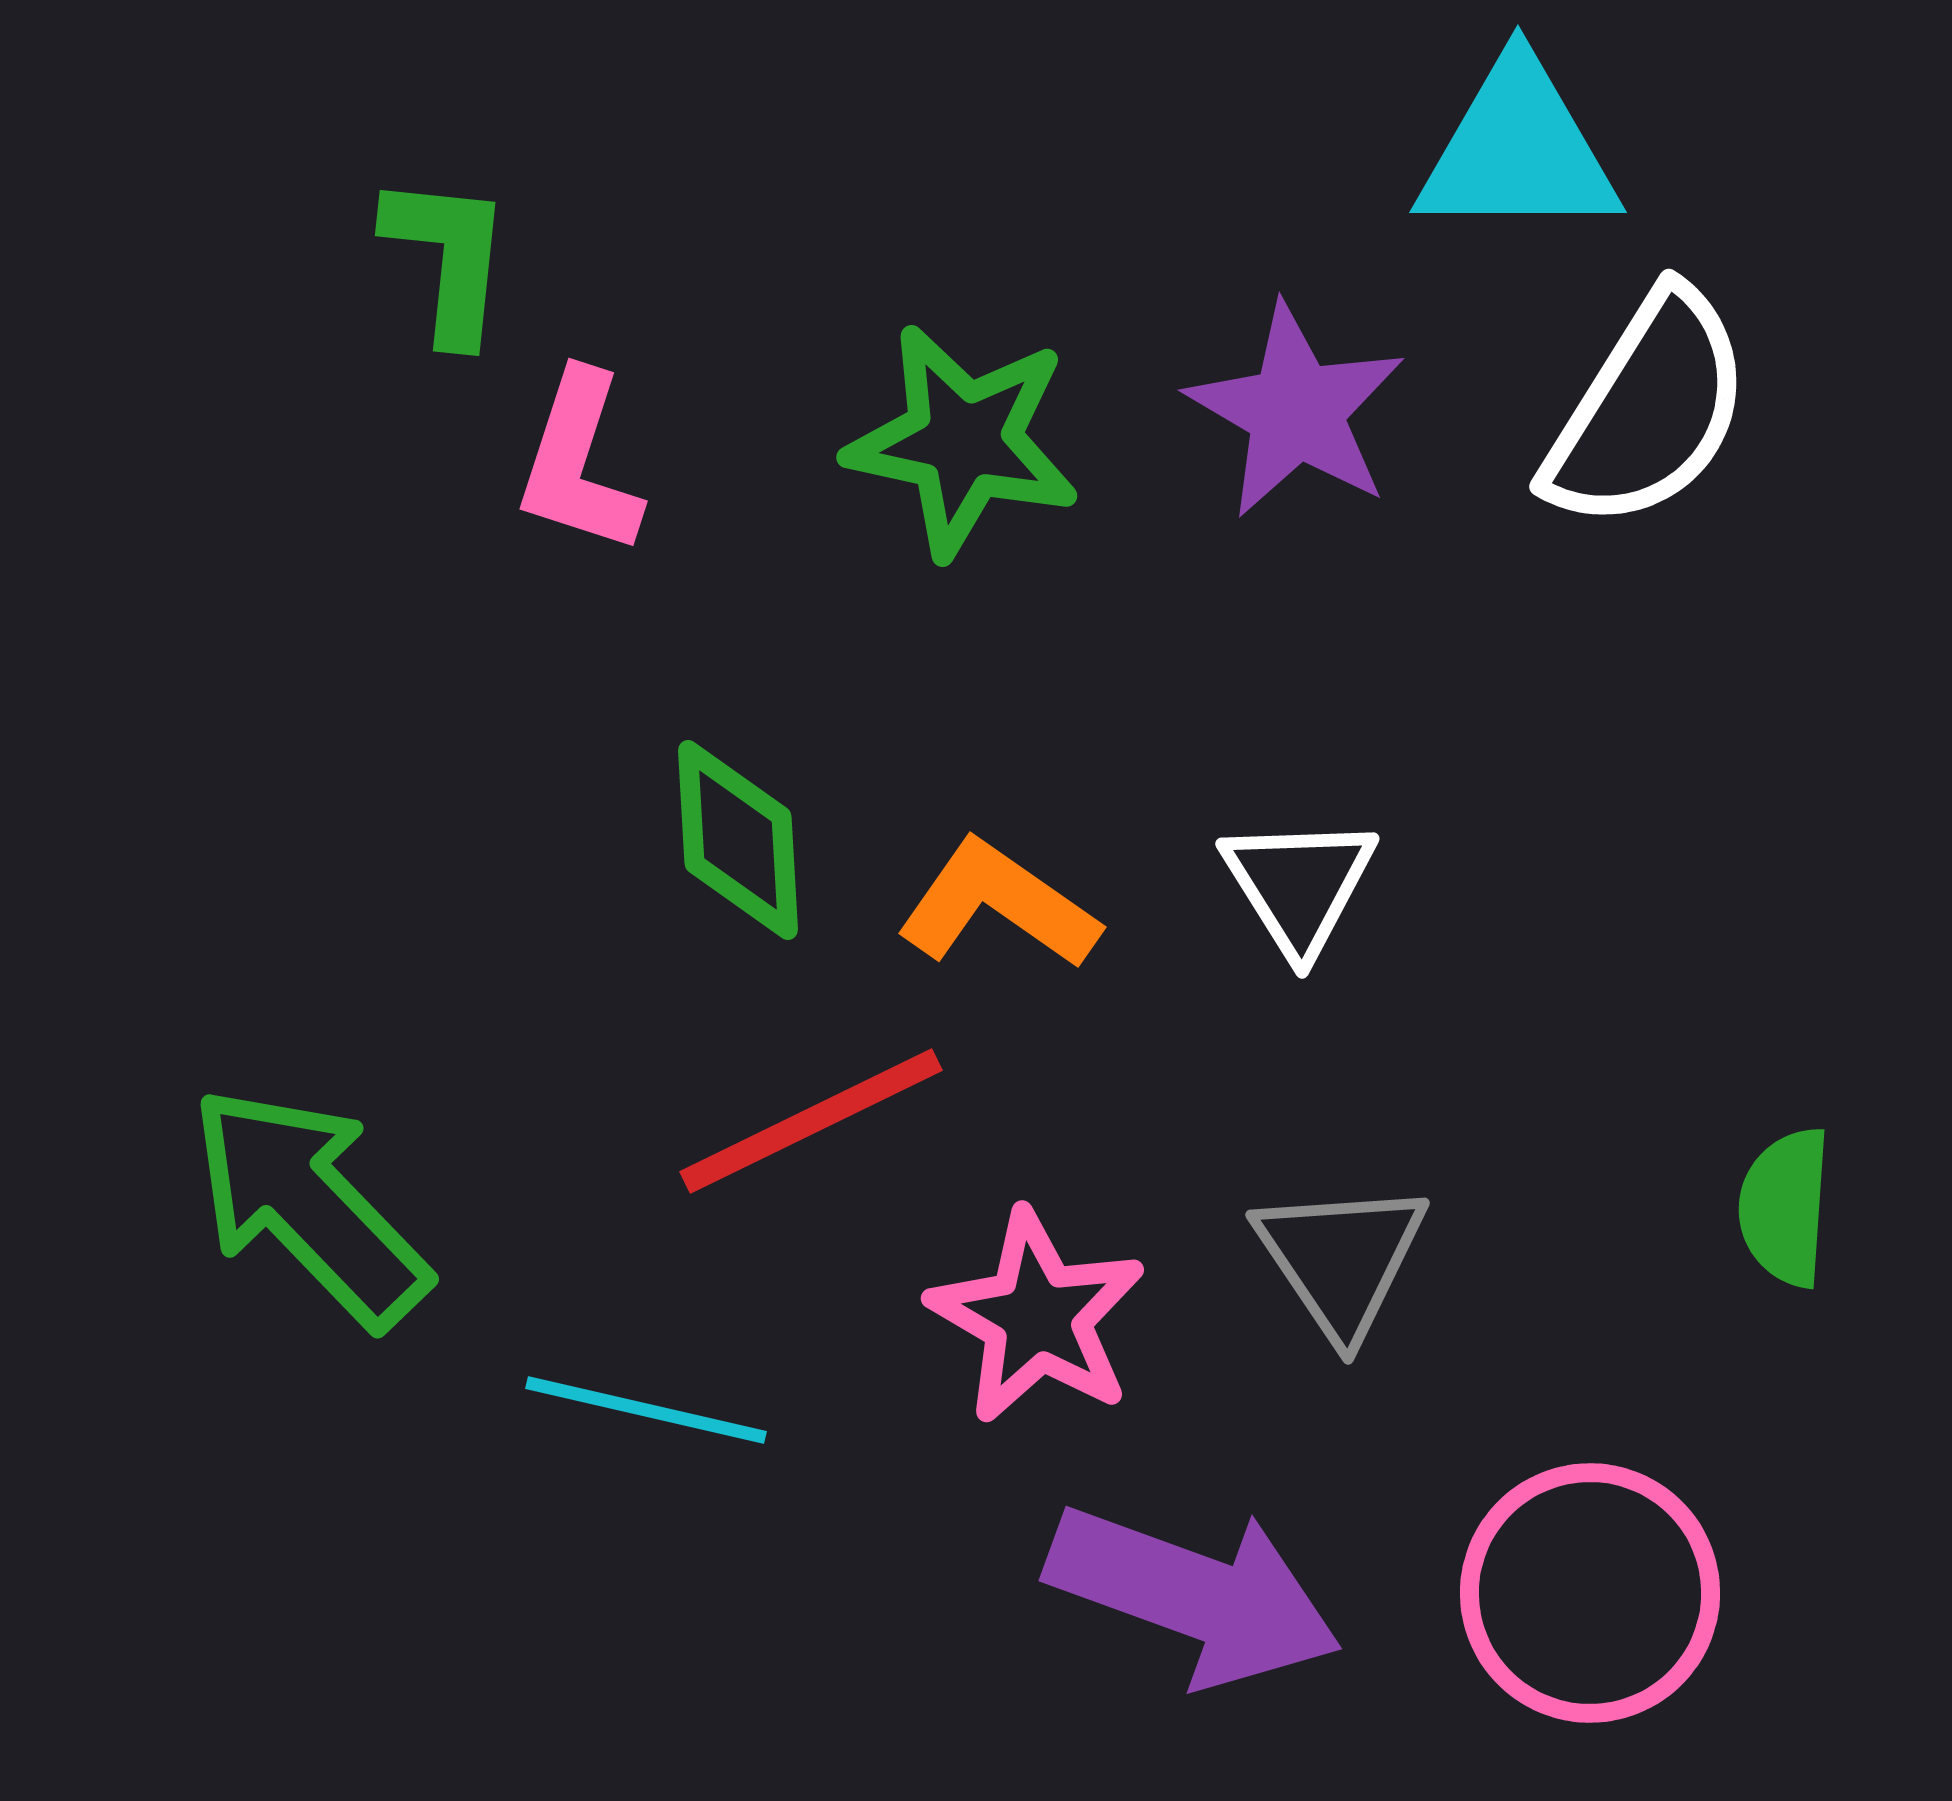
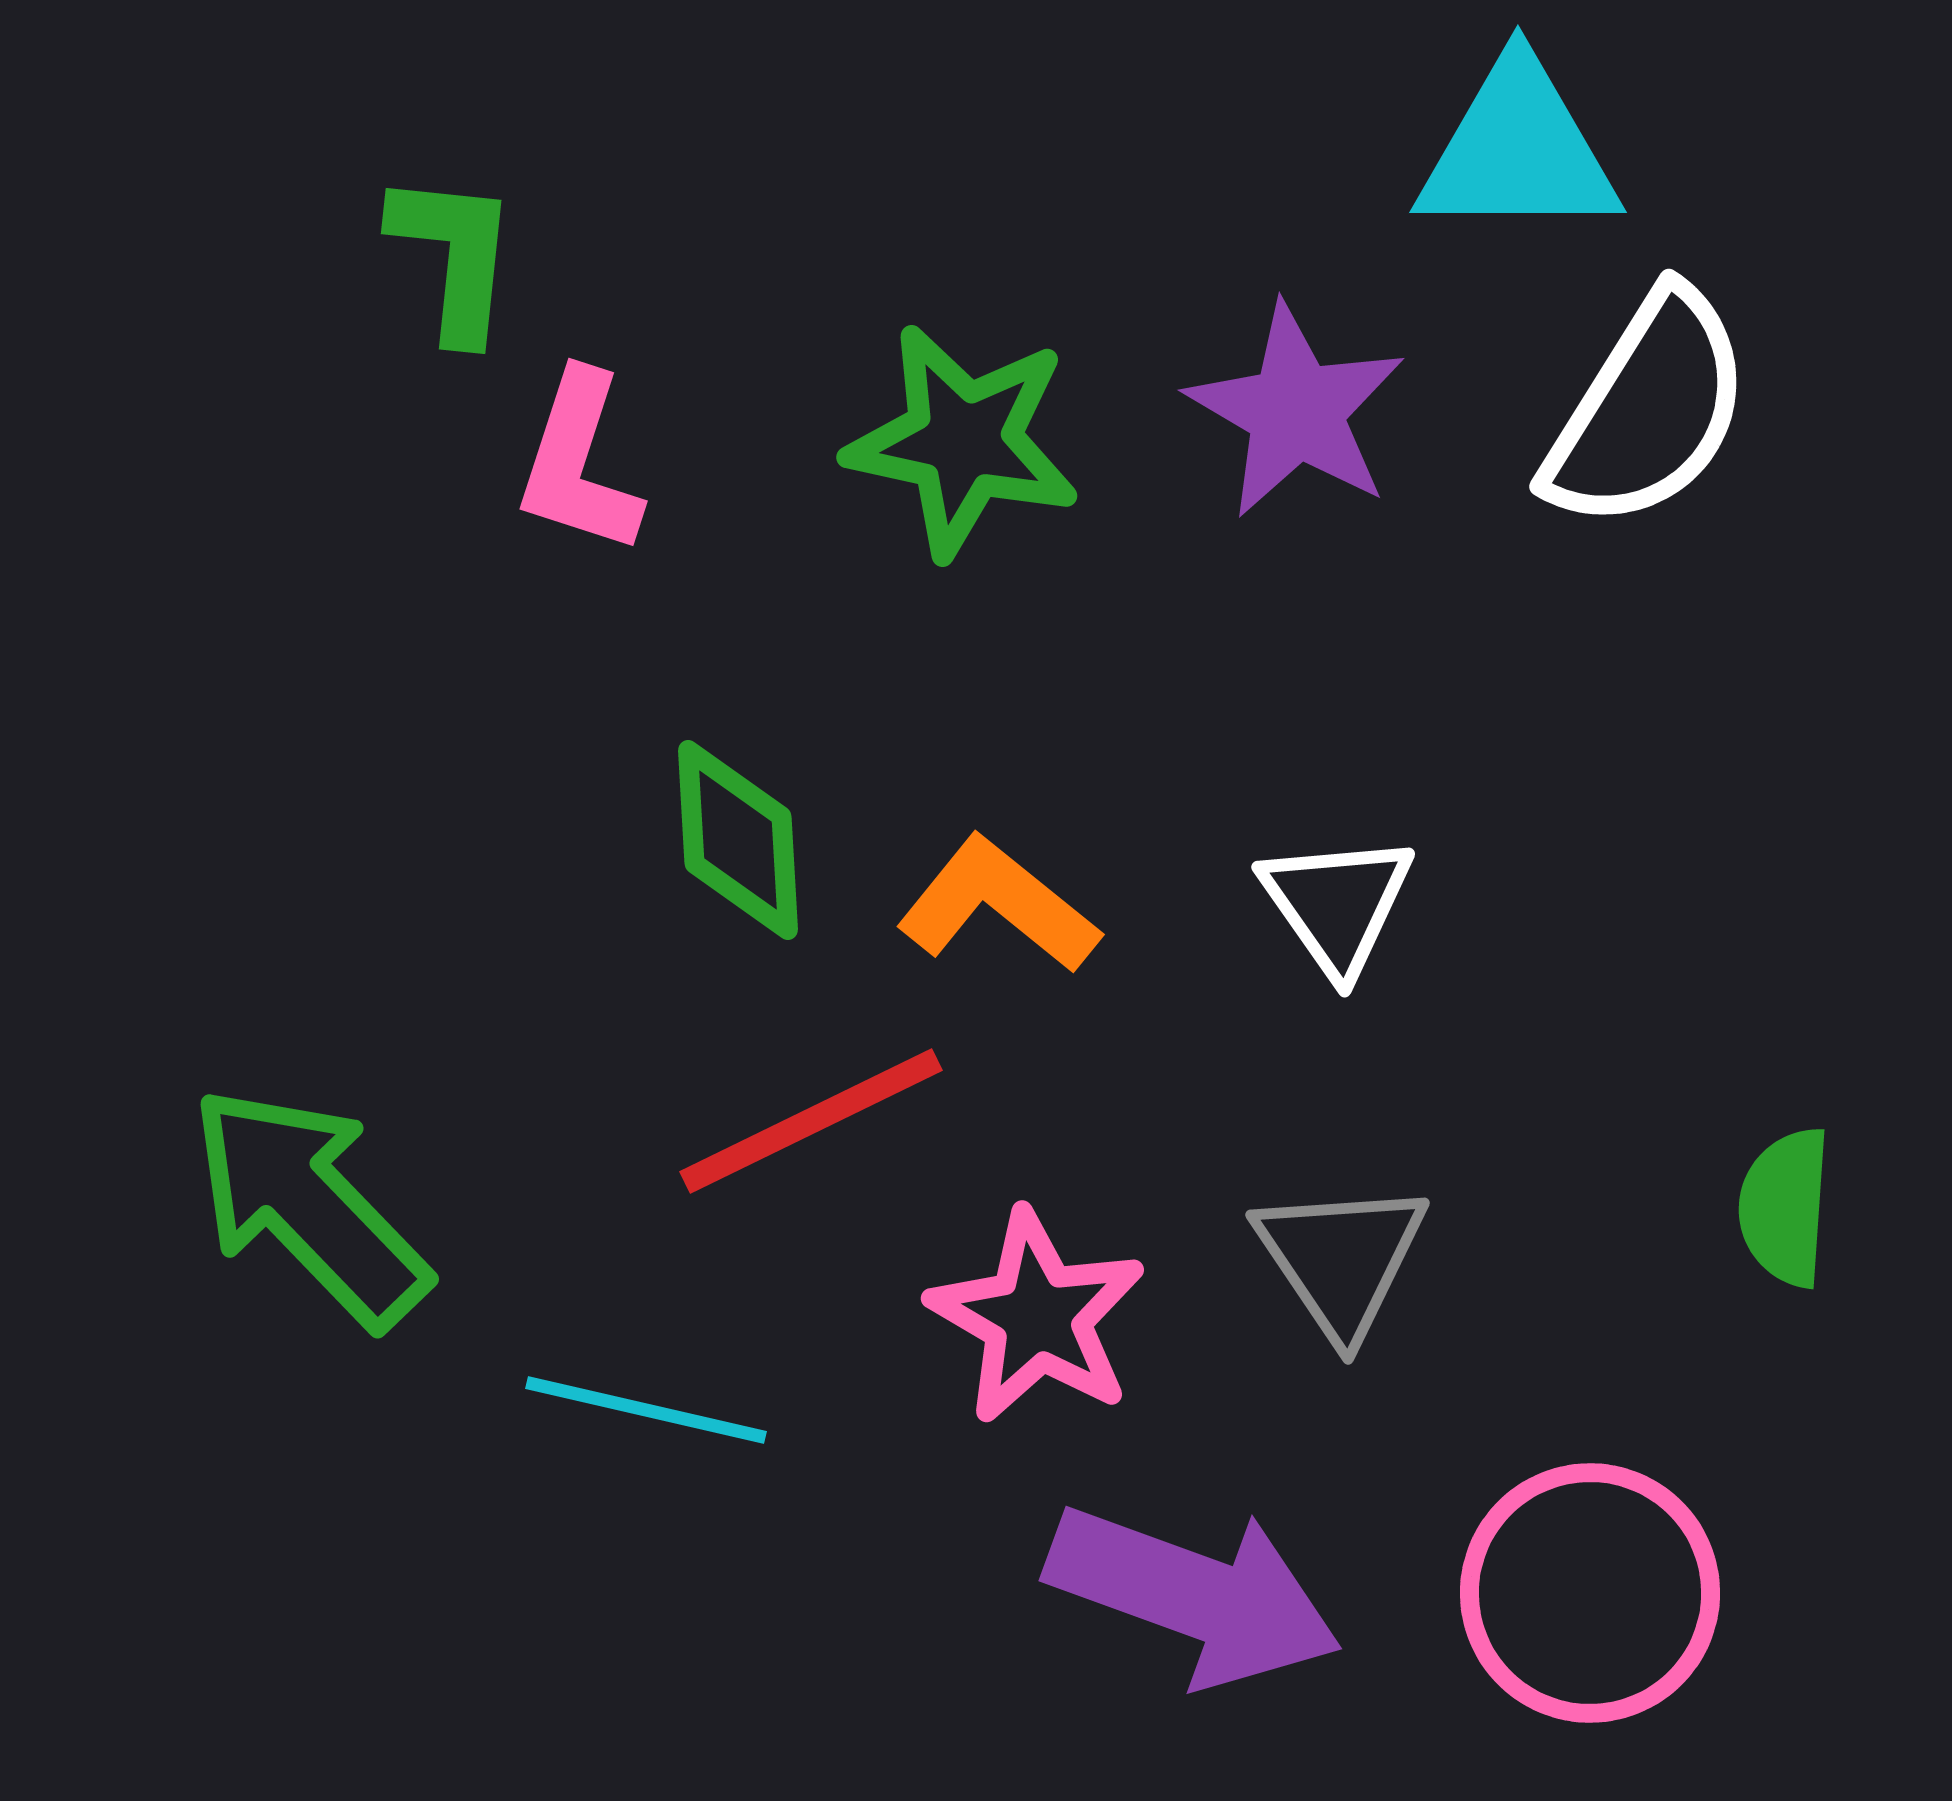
green L-shape: moved 6 px right, 2 px up
white triangle: moved 38 px right, 19 px down; rotated 3 degrees counterclockwise
orange L-shape: rotated 4 degrees clockwise
